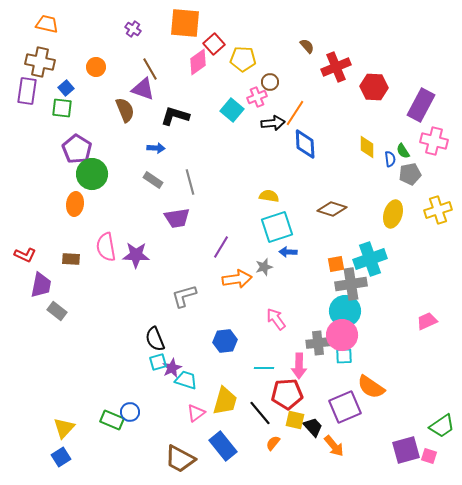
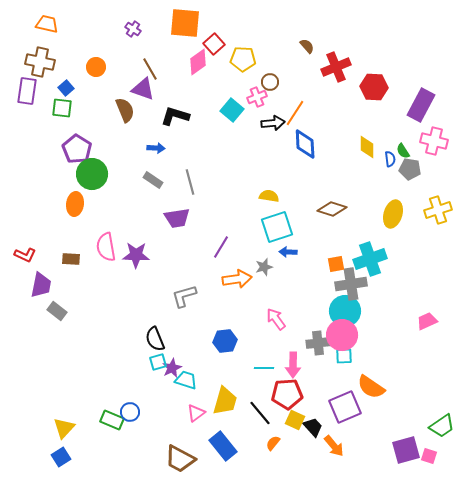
gray pentagon at (410, 174): moved 5 px up; rotated 20 degrees clockwise
pink arrow at (299, 366): moved 6 px left, 1 px up
yellow square at (295, 420): rotated 12 degrees clockwise
